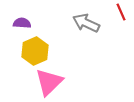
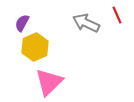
red line: moved 4 px left, 3 px down
purple semicircle: rotated 66 degrees counterclockwise
yellow hexagon: moved 4 px up
